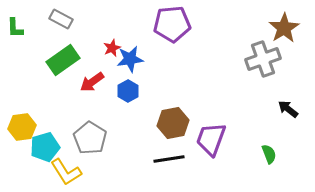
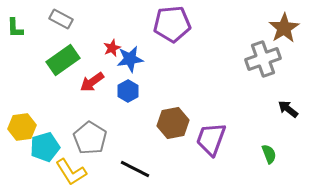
black line: moved 34 px left, 10 px down; rotated 36 degrees clockwise
yellow L-shape: moved 5 px right
